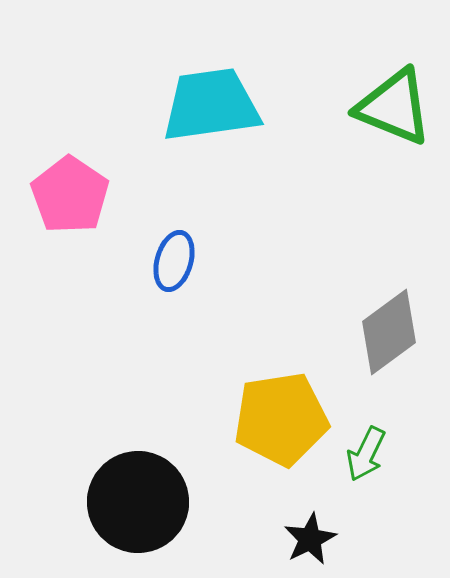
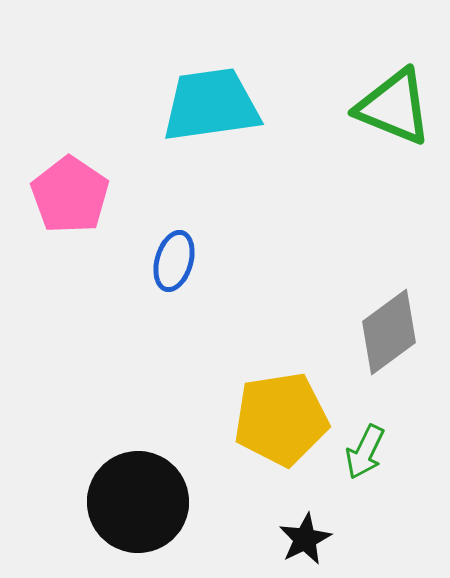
green arrow: moved 1 px left, 2 px up
black star: moved 5 px left
